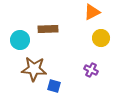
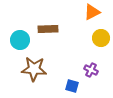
blue square: moved 18 px right
